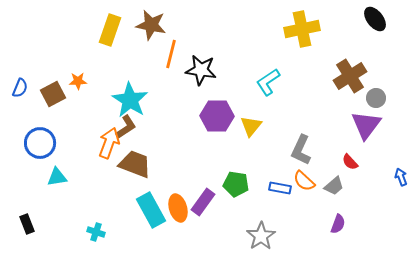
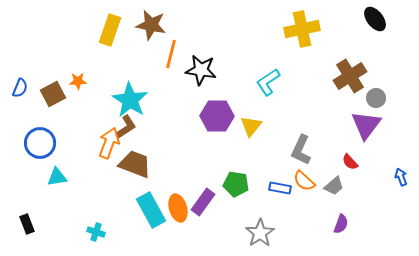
purple semicircle: moved 3 px right
gray star: moved 1 px left, 3 px up
